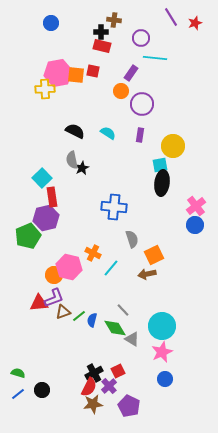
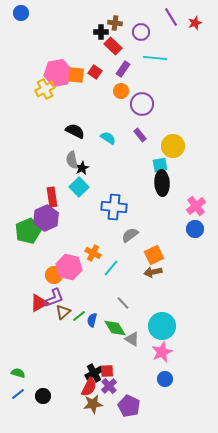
brown cross at (114, 20): moved 1 px right, 3 px down
blue circle at (51, 23): moved 30 px left, 10 px up
purple circle at (141, 38): moved 6 px up
red rectangle at (102, 46): moved 11 px right; rotated 30 degrees clockwise
red square at (93, 71): moved 2 px right, 1 px down; rotated 24 degrees clockwise
purple rectangle at (131, 73): moved 8 px left, 4 px up
yellow cross at (45, 89): rotated 24 degrees counterclockwise
cyan semicircle at (108, 133): moved 5 px down
purple rectangle at (140, 135): rotated 48 degrees counterclockwise
cyan square at (42, 178): moved 37 px right, 9 px down
black ellipse at (162, 183): rotated 10 degrees counterclockwise
purple hexagon at (46, 218): rotated 10 degrees counterclockwise
blue circle at (195, 225): moved 4 px down
green pentagon at (28, 236): moved 5 px up
gray semicircle at (132, 239): moved 2 px left, 4 px up; rotated 108 degrees counterclockwise
brown arrow at (147, 274): moved 6 px right, 2 px up
red triangle at (39, 303): rotated 24 degrees counterclockwise
gray line at (123, 310): moved 7 px up
brown triangle at (63, 312): rotated 21 degrees counterclockwise
red square at (118, 371): moved 11 px left; rotated 24 degrees clockwise
black circle at (42, 390): moved 1 px right, 6 px down
